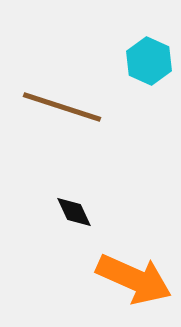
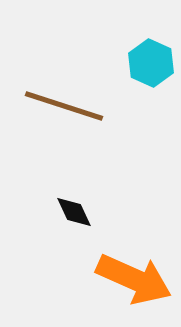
cyan hexagon: moved 2 px right, 2 px down
brown line: moved 2 px right, 1 px up
